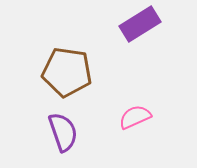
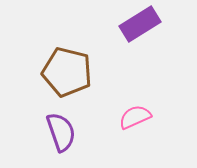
brown pentagon: rotated 6 degrees clockwise
purple semicircle: moved 2 px left
